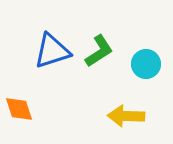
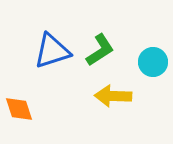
green L-shape: moved 1 px right, 1 px up
cyan circle: moved 7 px right, 2 px up
yellow arrow: moved 13 px left, 20 px up
